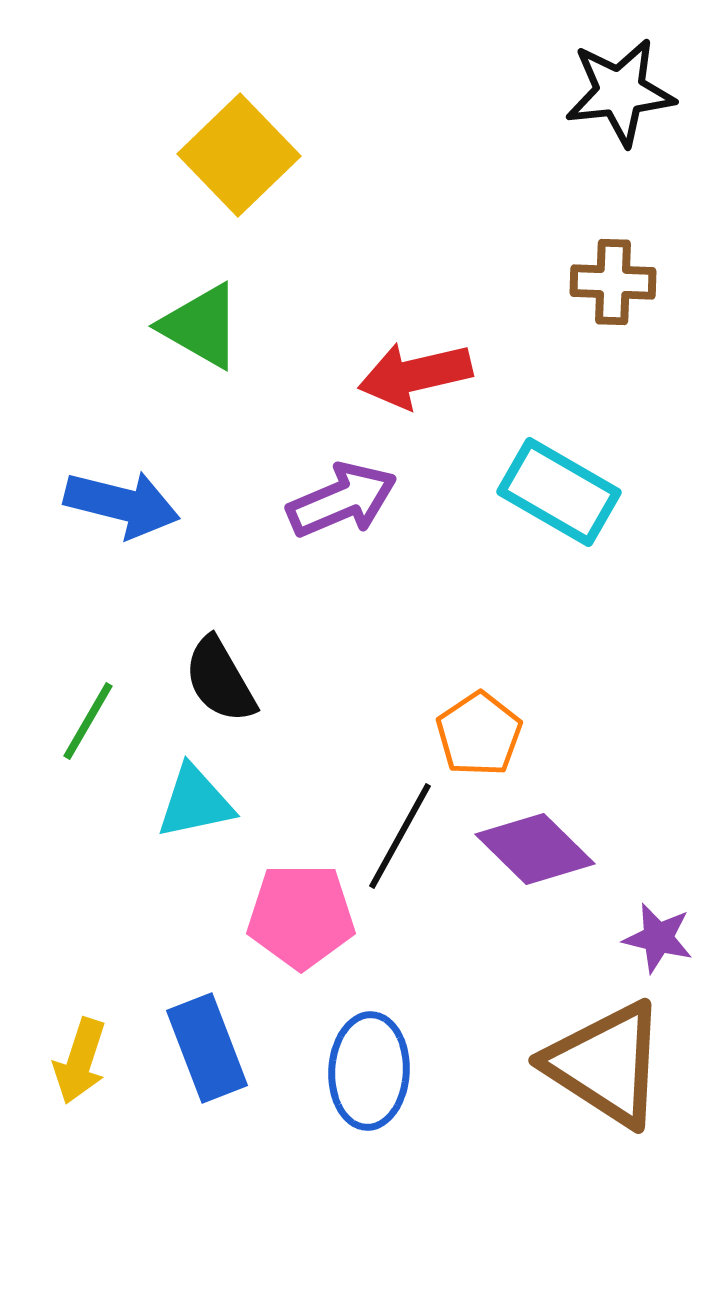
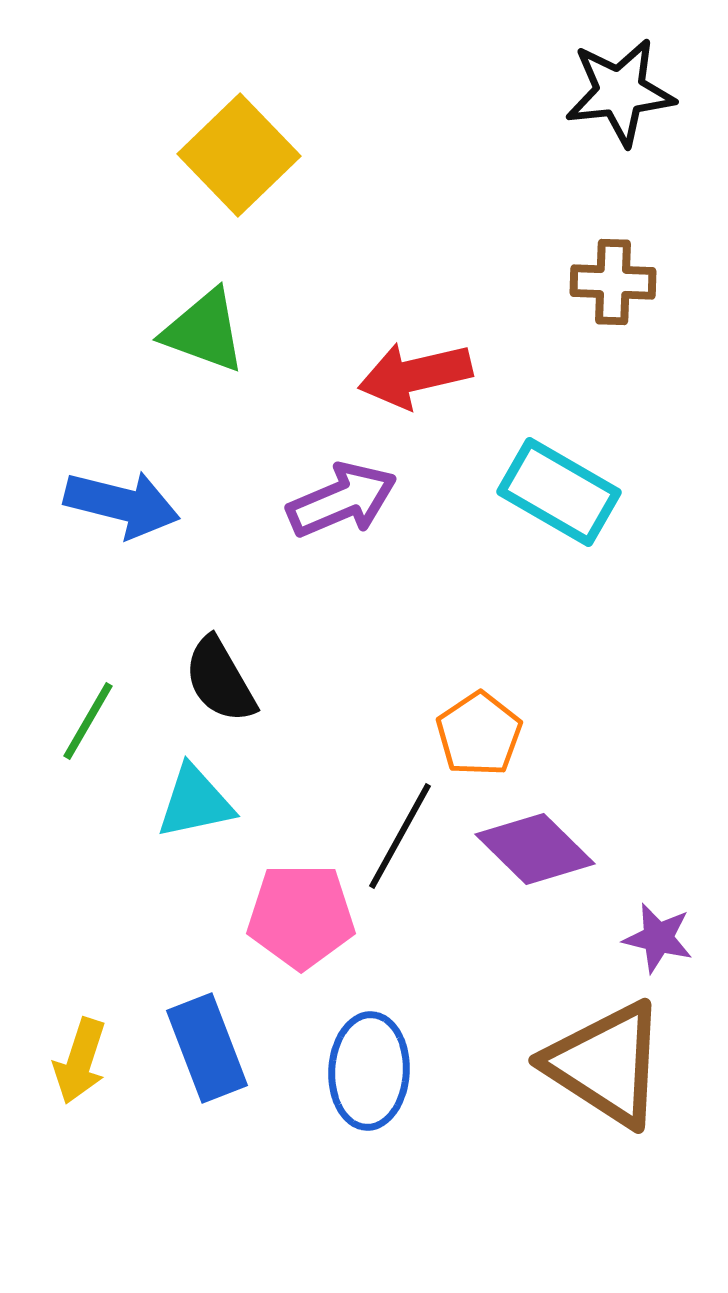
green triangle: moved 3 px right, 5 px down; rotated 10 degrees counterclockwise
